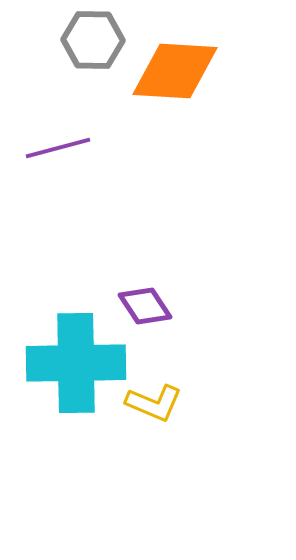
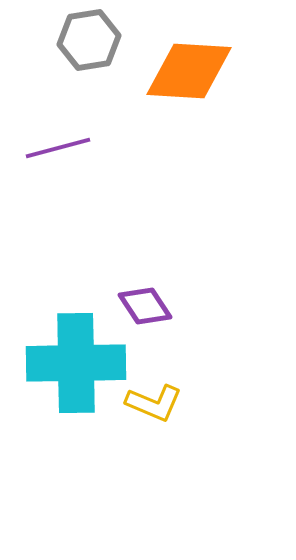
gray hexagon: moved 4 px left; rotated 10 degrees counterclockwise
orange diamond: moved 14 px right
